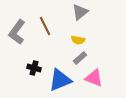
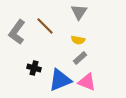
gray triangle: moved 1 px left; rotated 18 degrees counterclockwise
brown line: rotated 18 degrees counterclockwise
pink triangle: moved 7 px left, 4 px down
